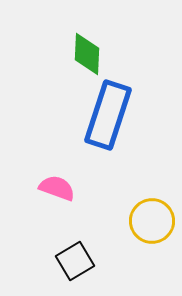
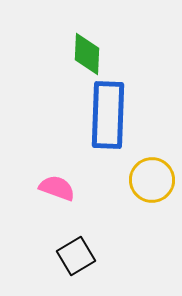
blue rectangle: rotated 16 degrees counterclockwise
yellow circle: moved 41 px up
black square: moved 1 px right, 5 px up
